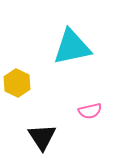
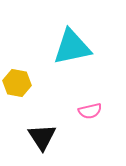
yellow hexagon: rotated 16 degrees counterclockwise
